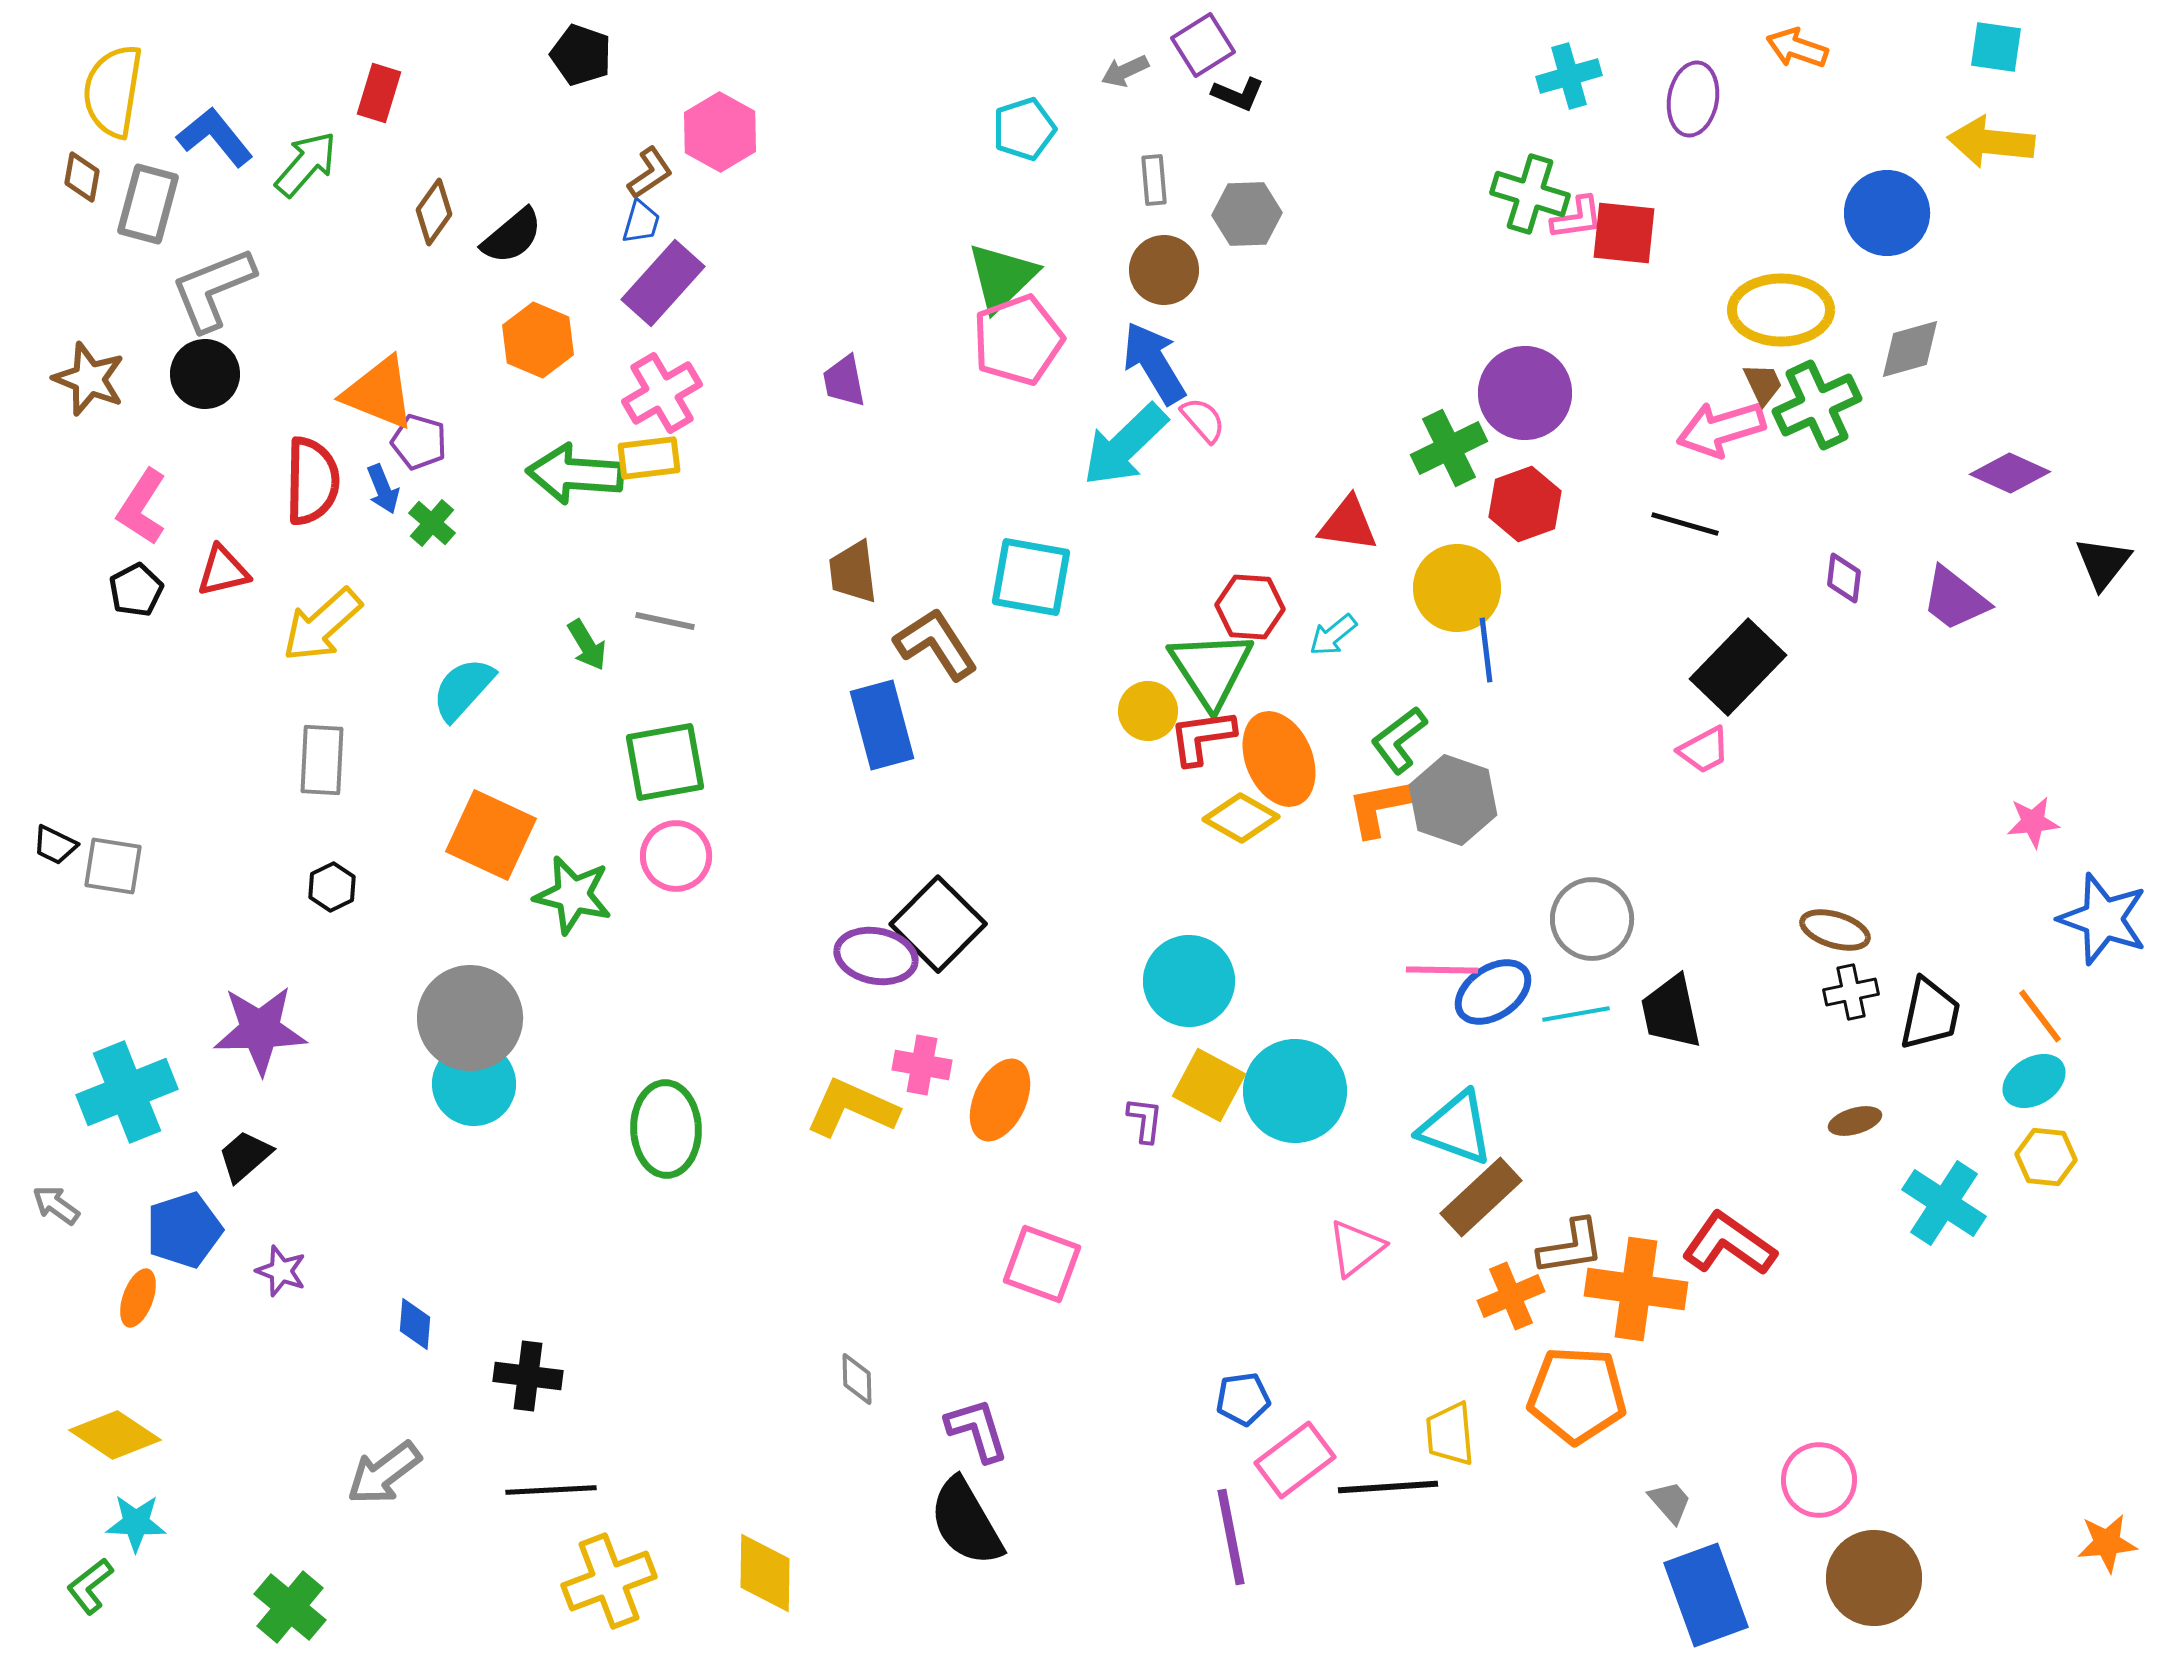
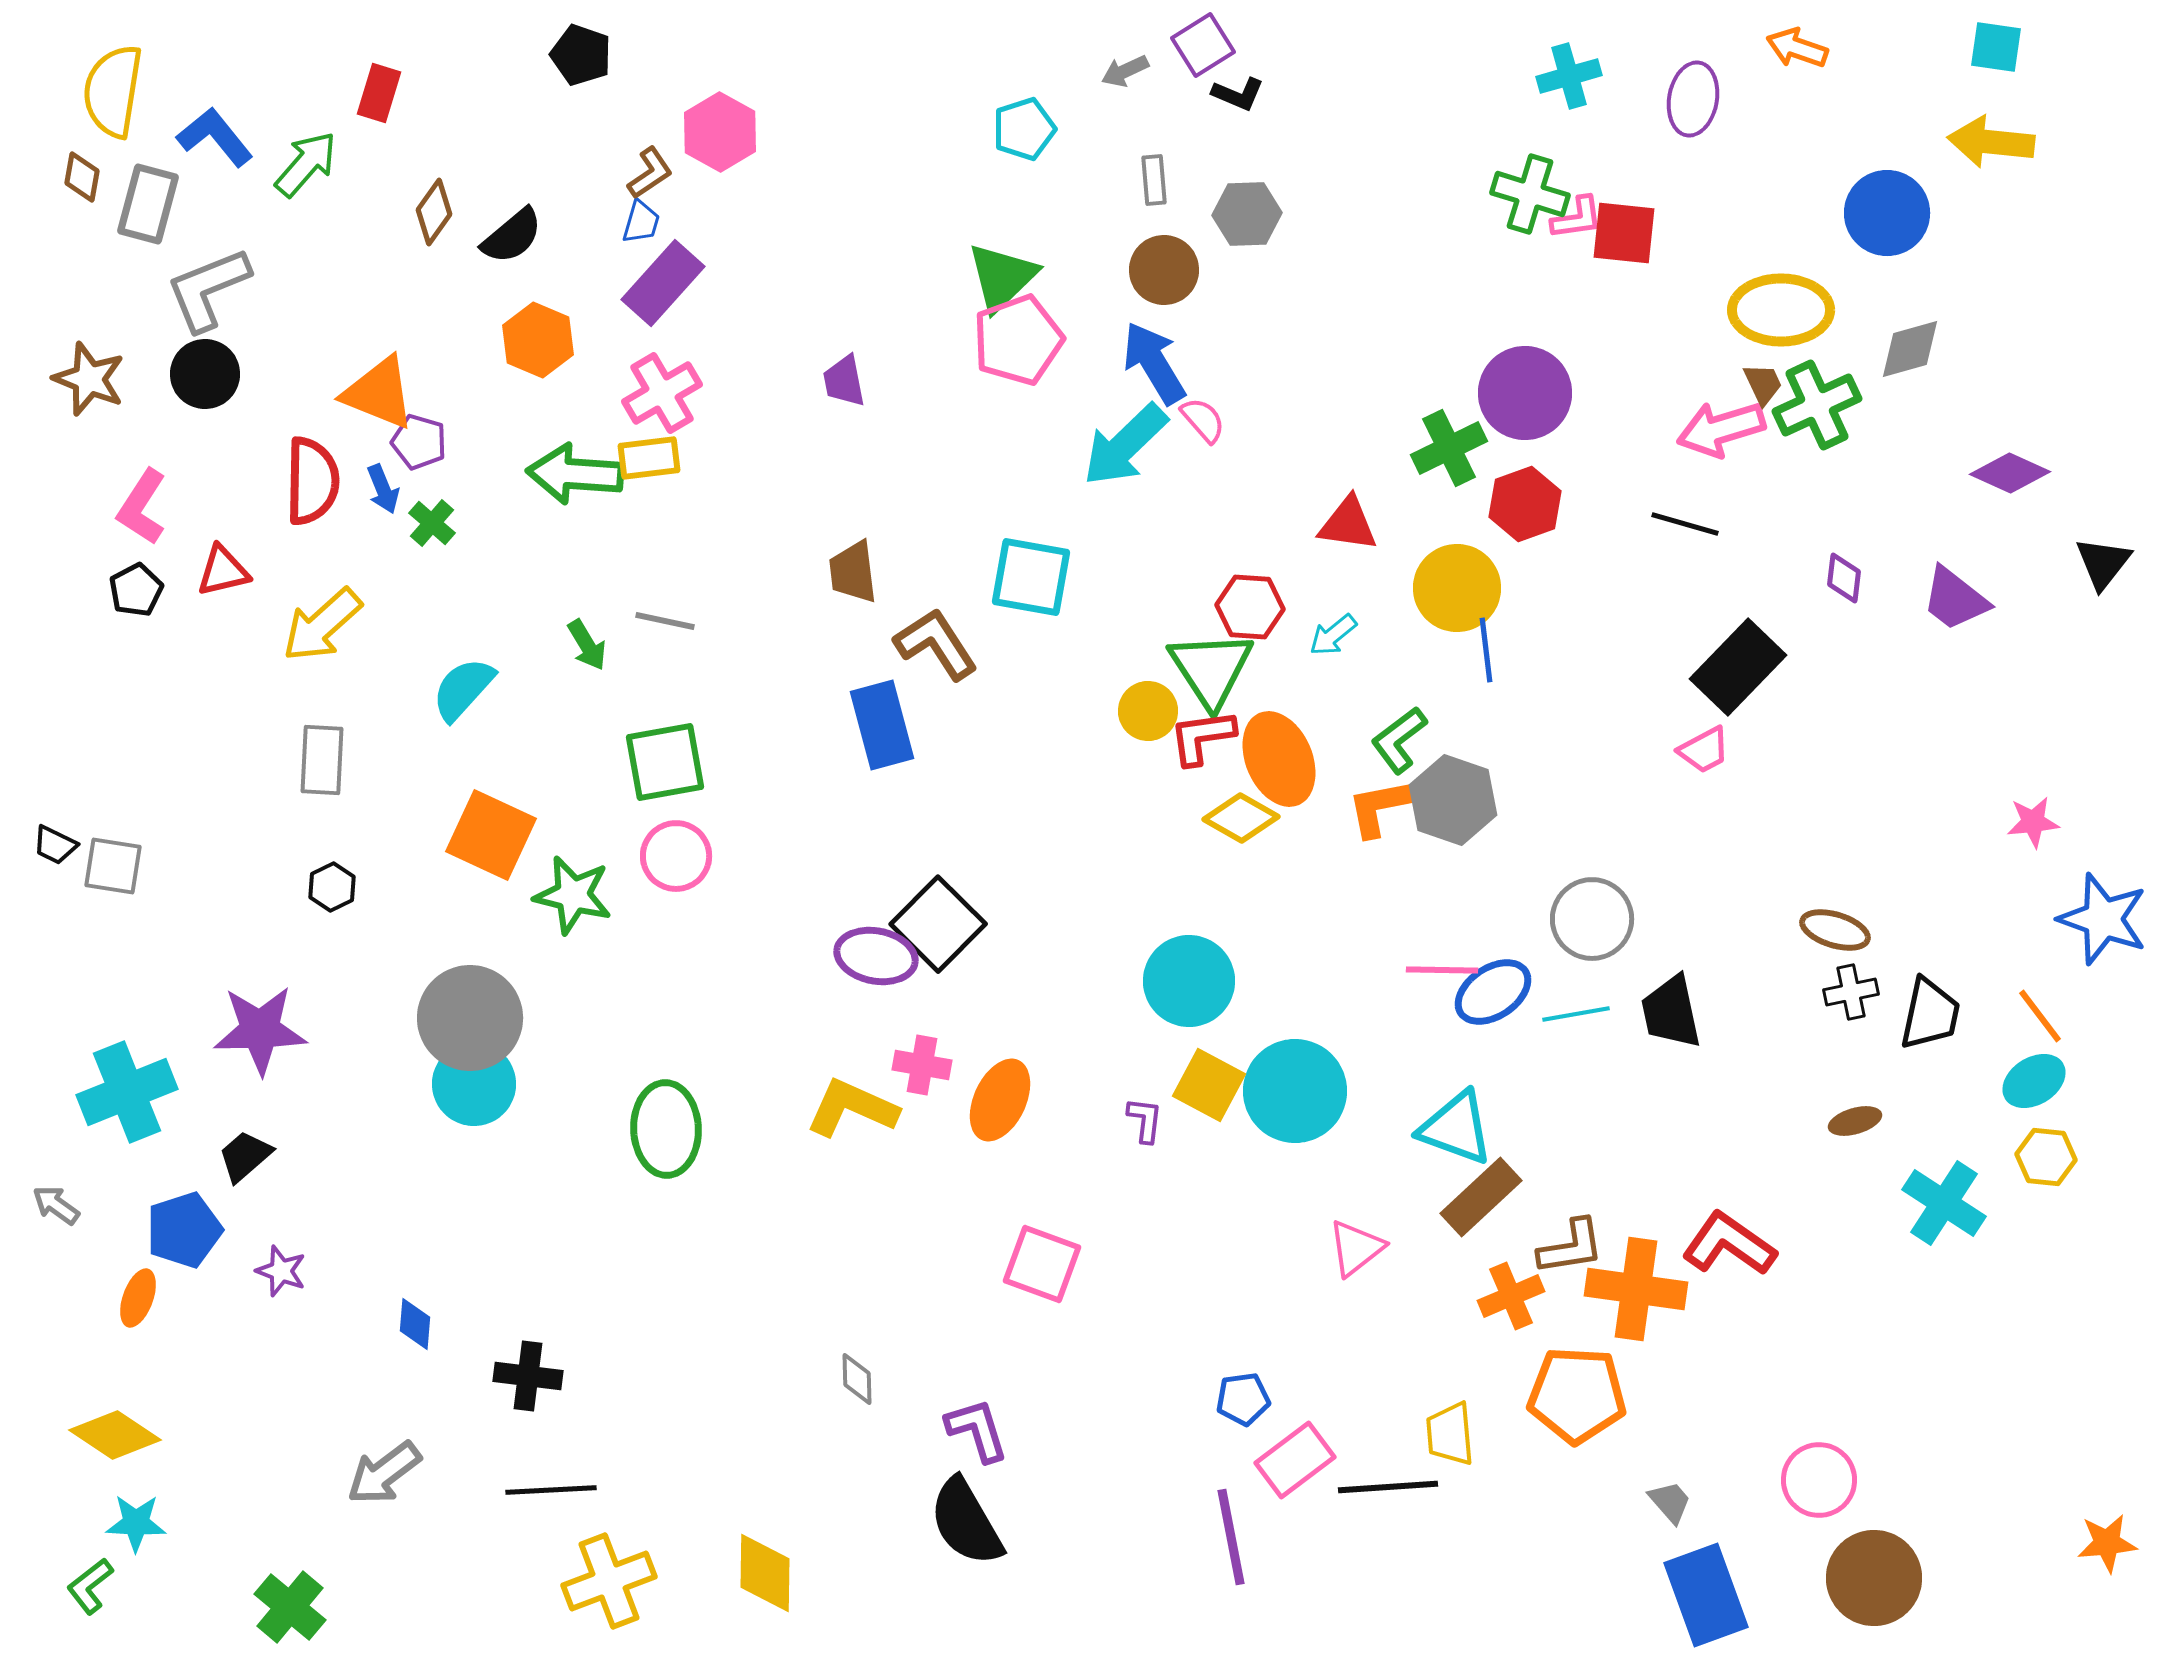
gray L-shape at (213, 289): moved 5 px left
